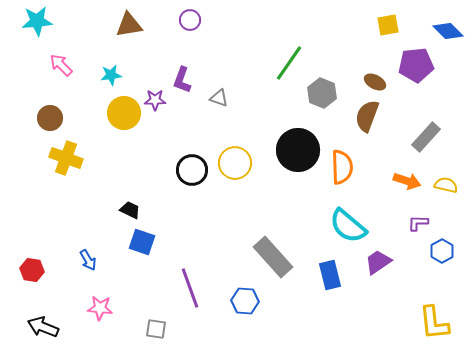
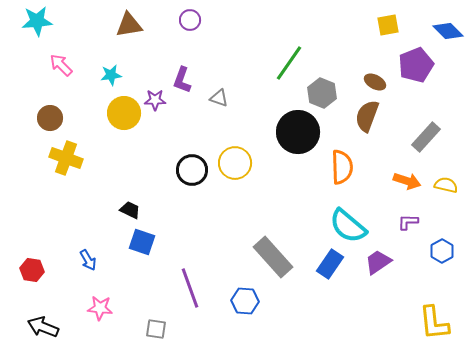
purple pentagon at (416, 65): rotated 16 degrees counterclockwise
black circle at (298, 150): moved 18 px up
purple L-shape at (418, 223): moved 10 px left, 1 px up
blue rectangle at (330, 275): moved 11 px up; rotated 48 degrees clockwise
